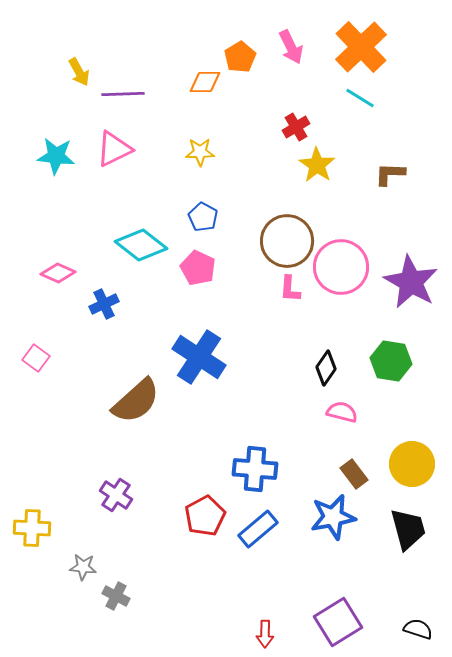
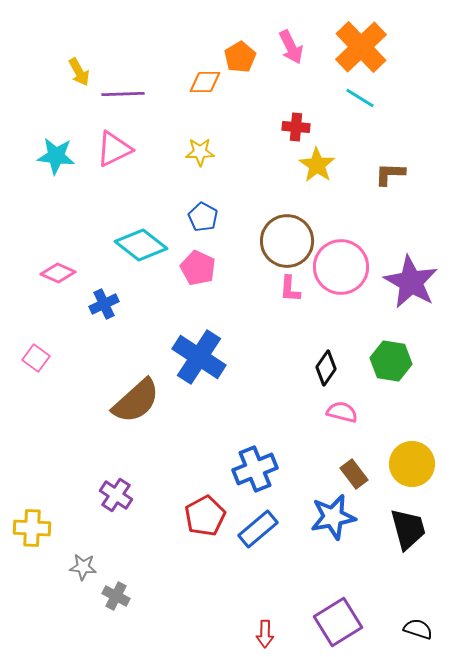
red cross at (296, 127): rotated 36 degrees clockwise
blue cross at (255, 469): rotated 27 degrees counterclockwise
